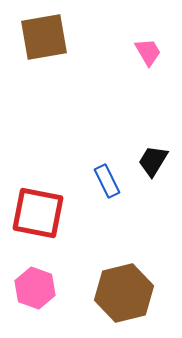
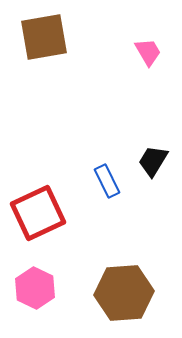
red square: rotated 36 degrees counterclockwise
pink hexagon: rotated 6 degrees clockwise
brown hexagon: rotated 10 degrees clockwise
